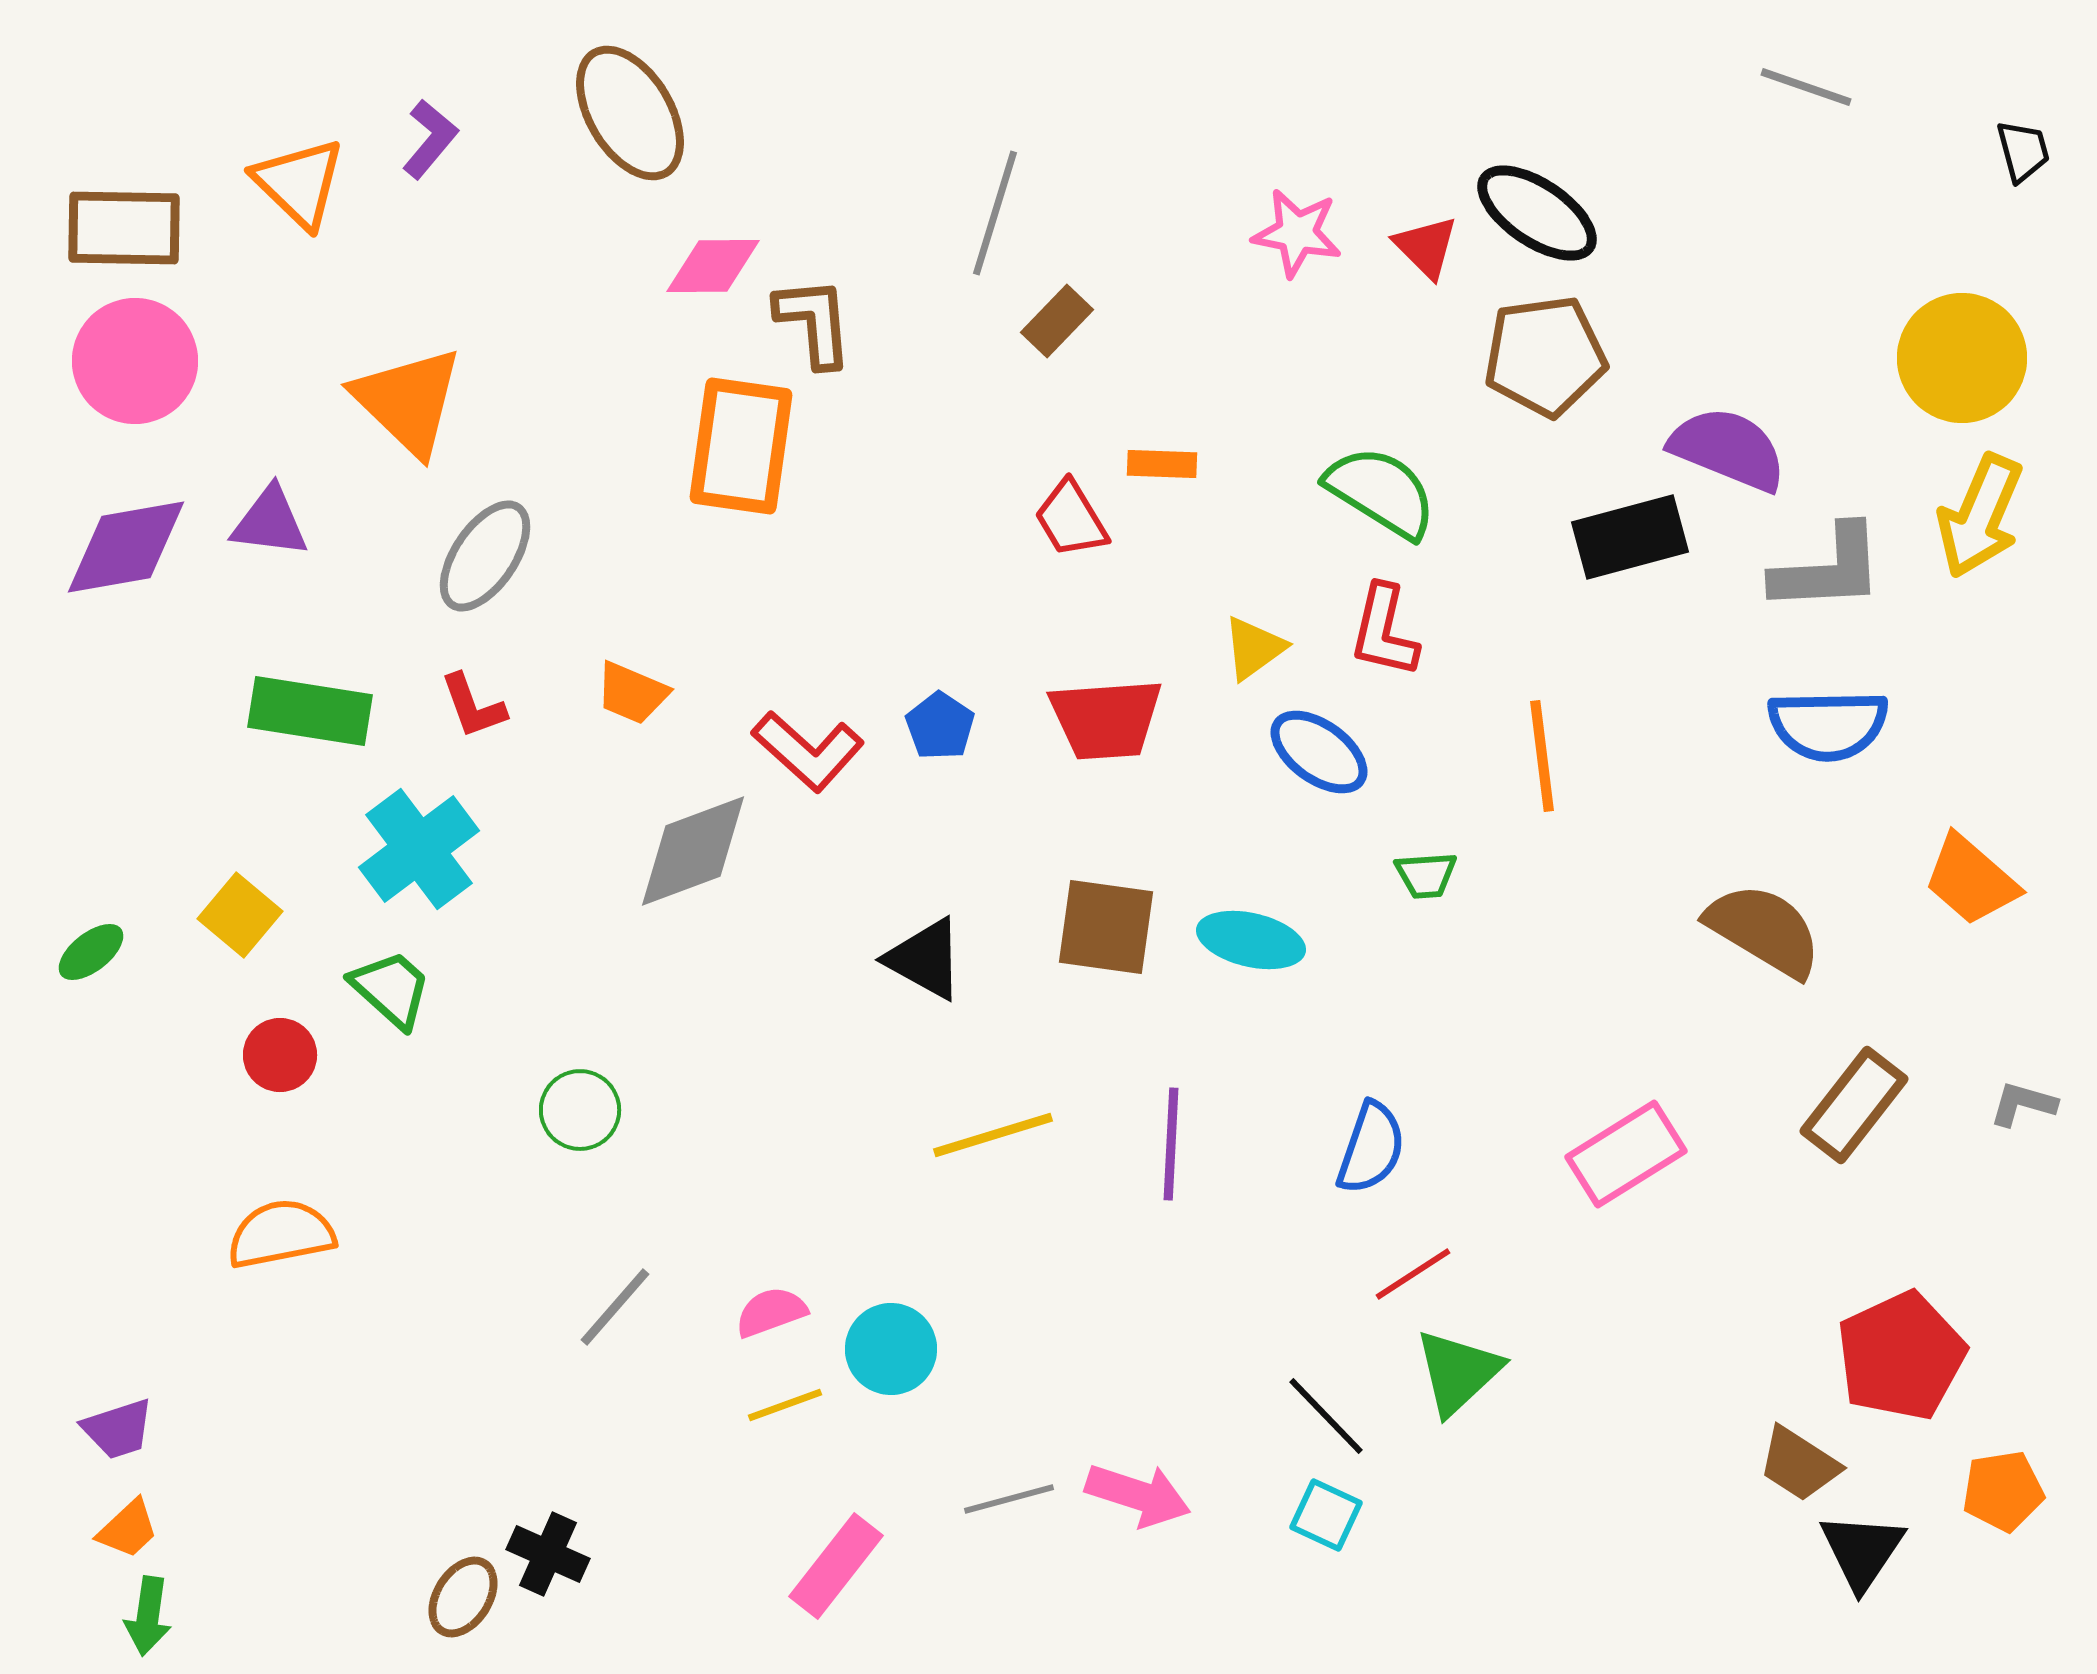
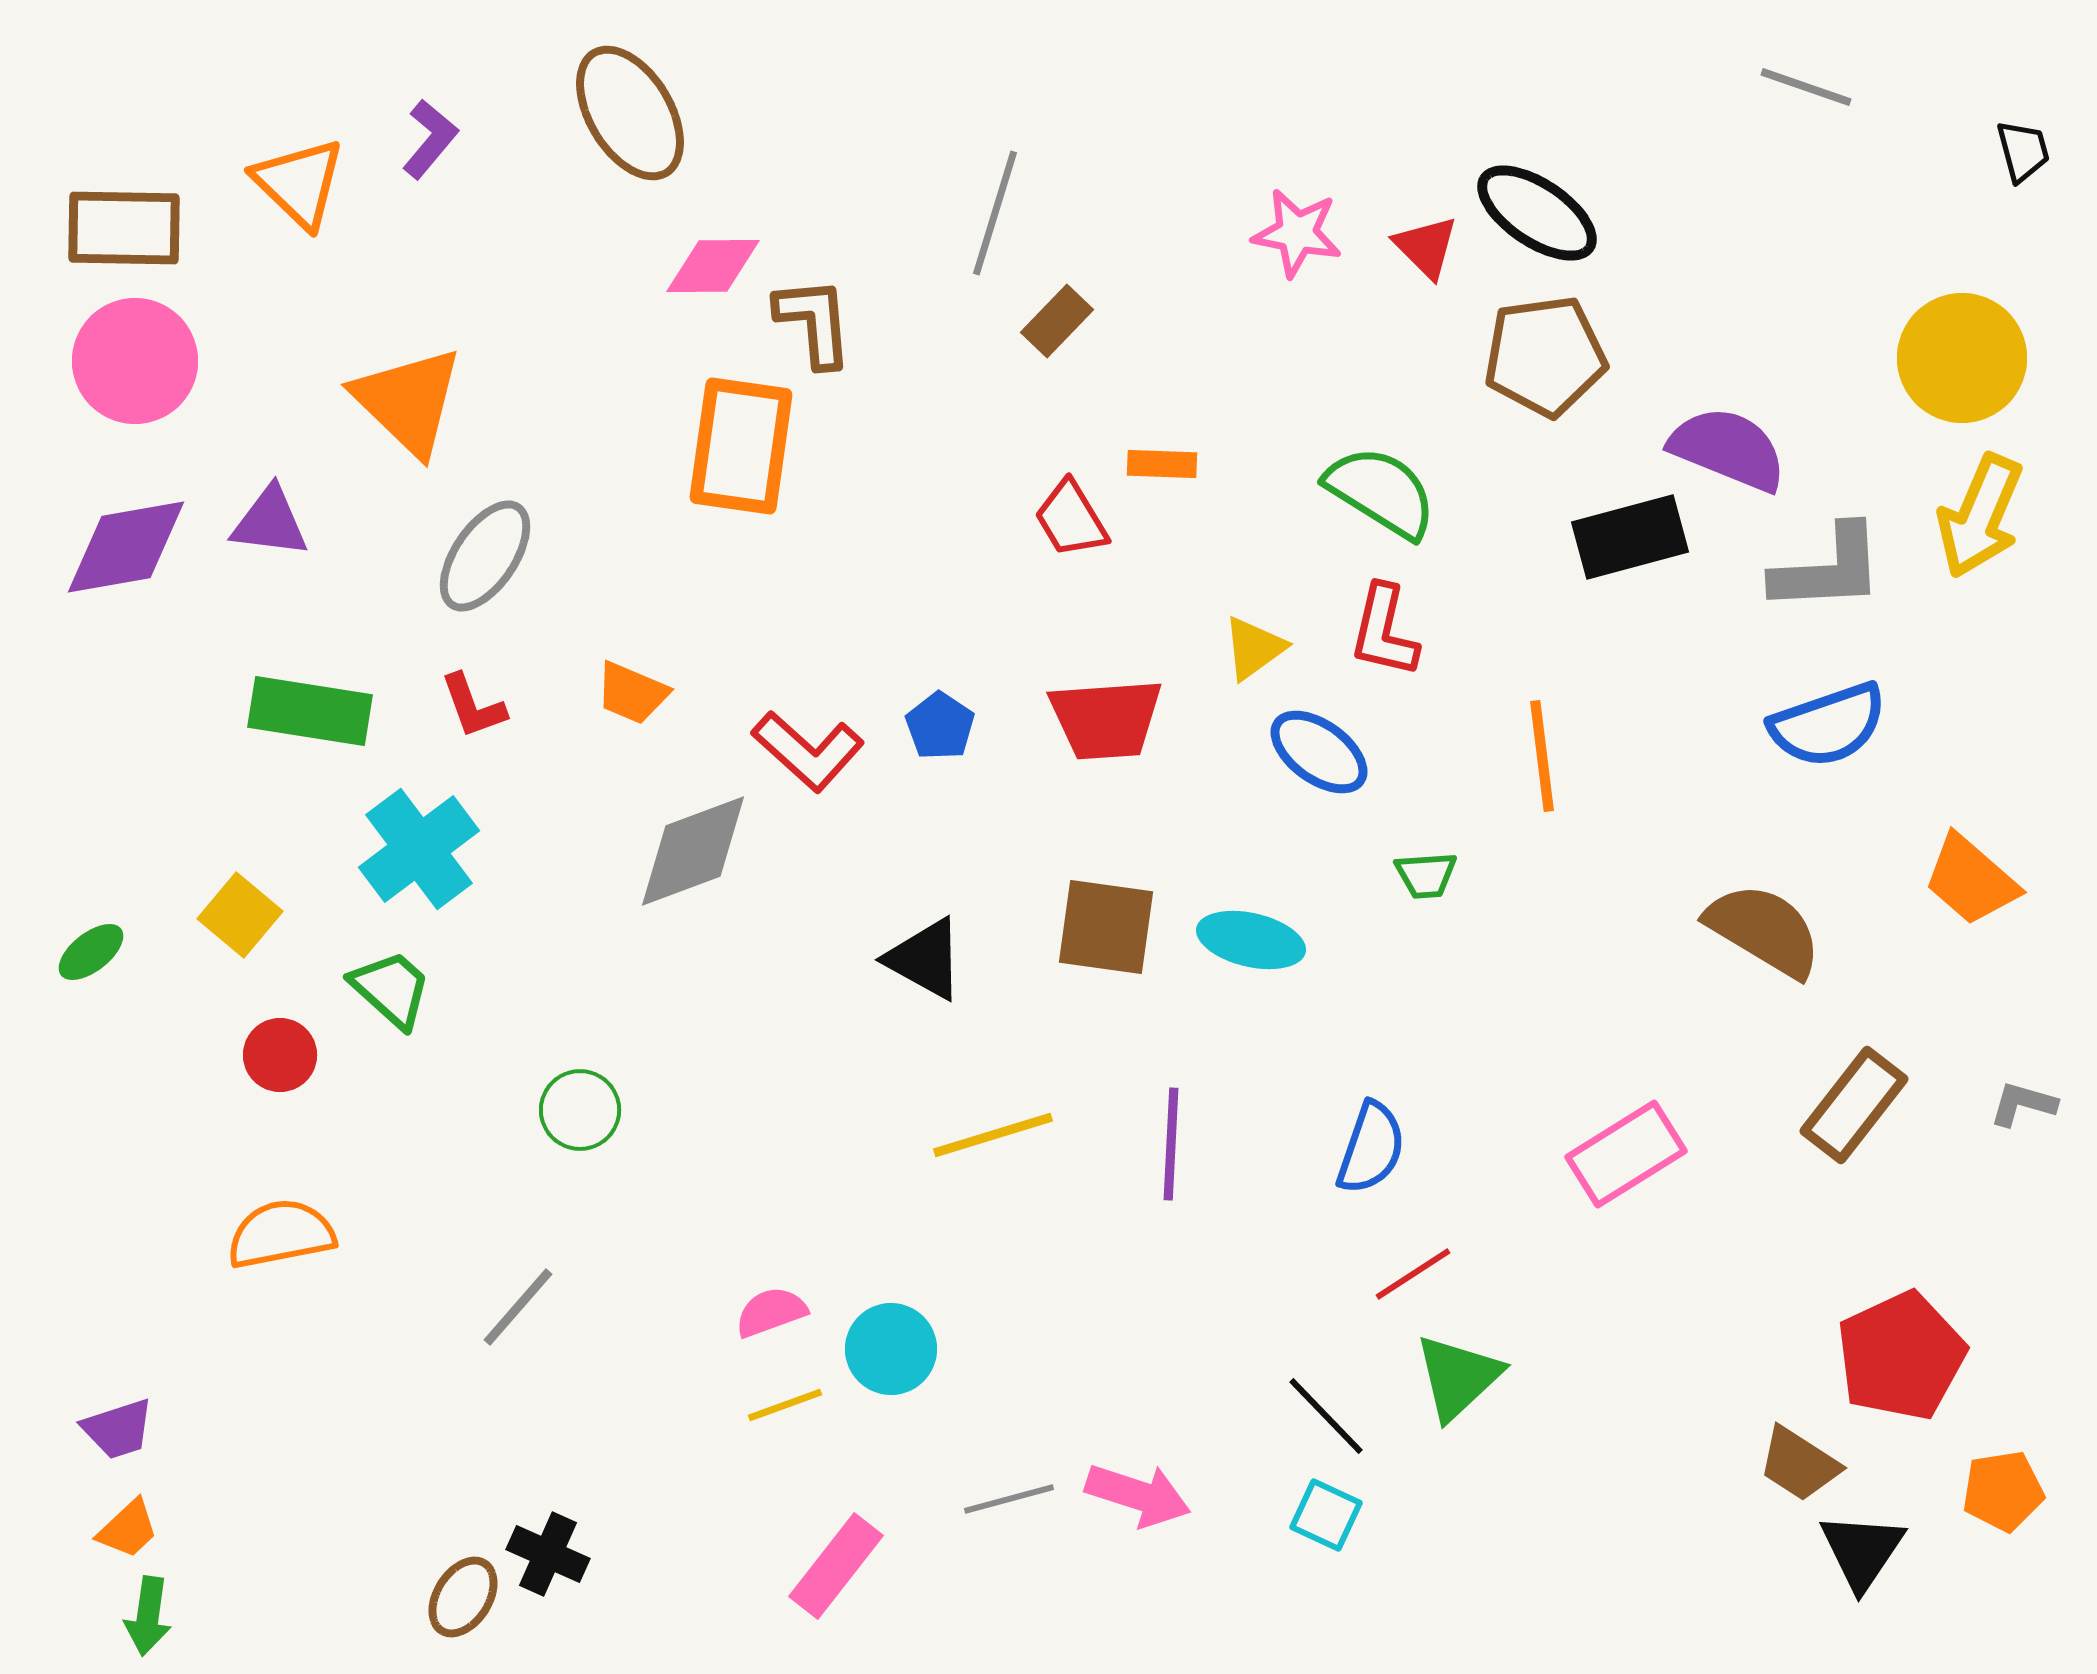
blue semicircle at (1828, 725): rotated 18 degrees counterclockwise
gray line at (615, 1307): moved 97 px left
green triangle at (1458, 1372): moved 5 px down
